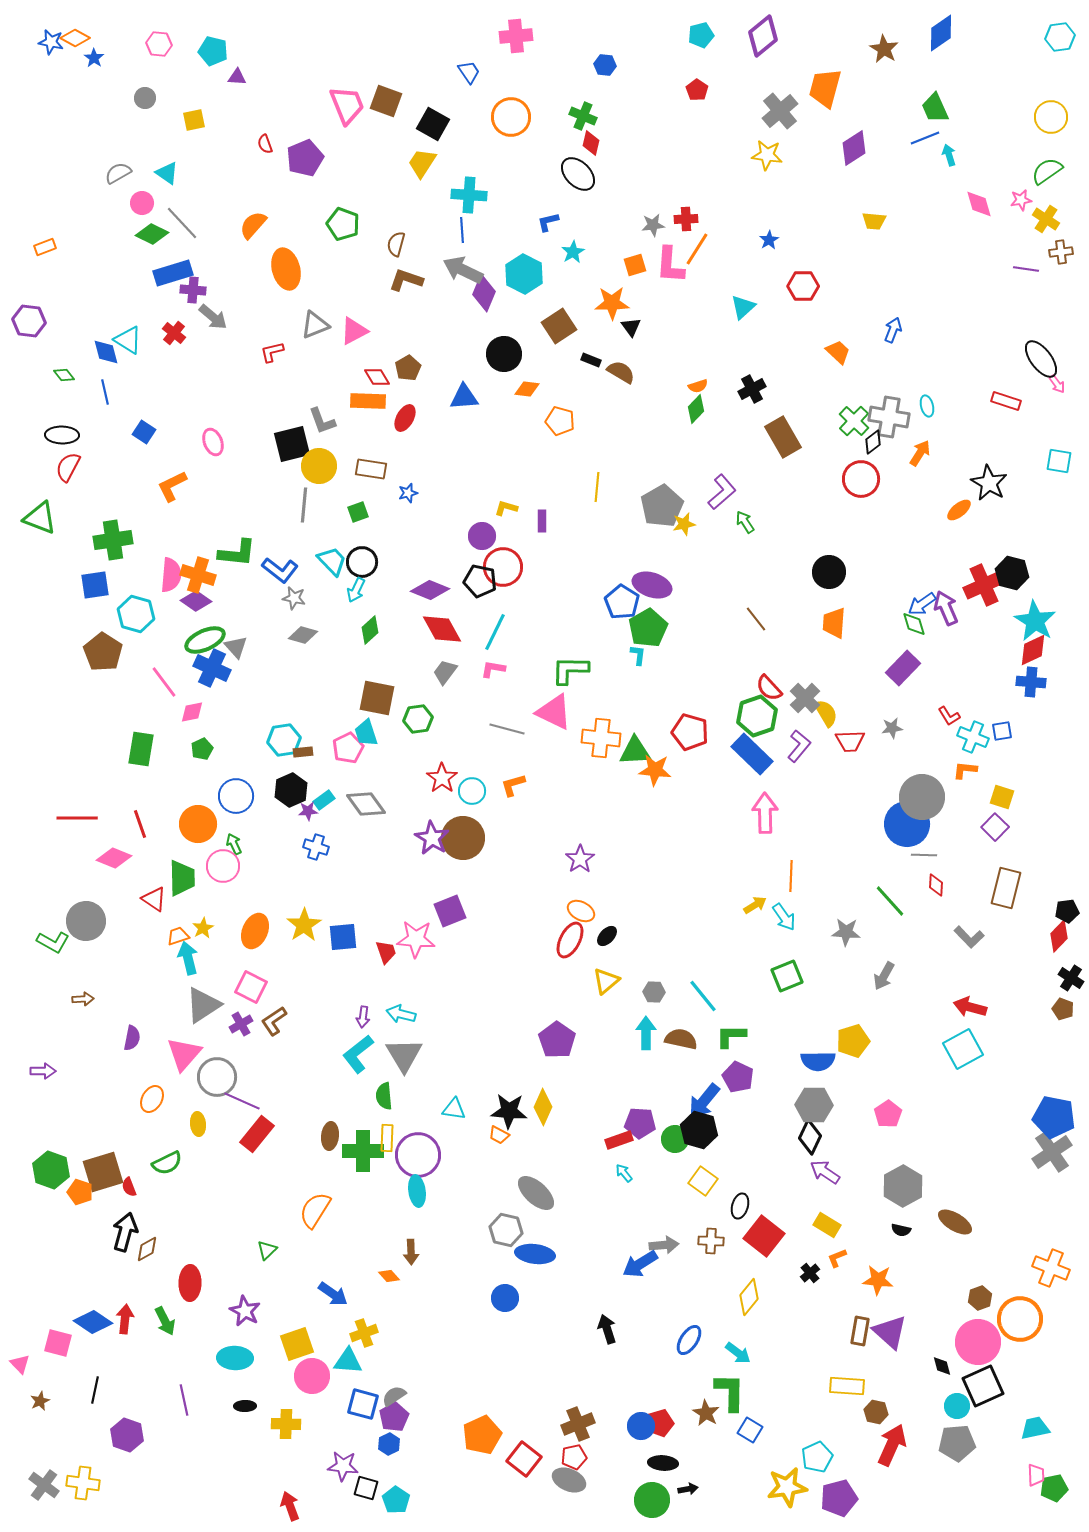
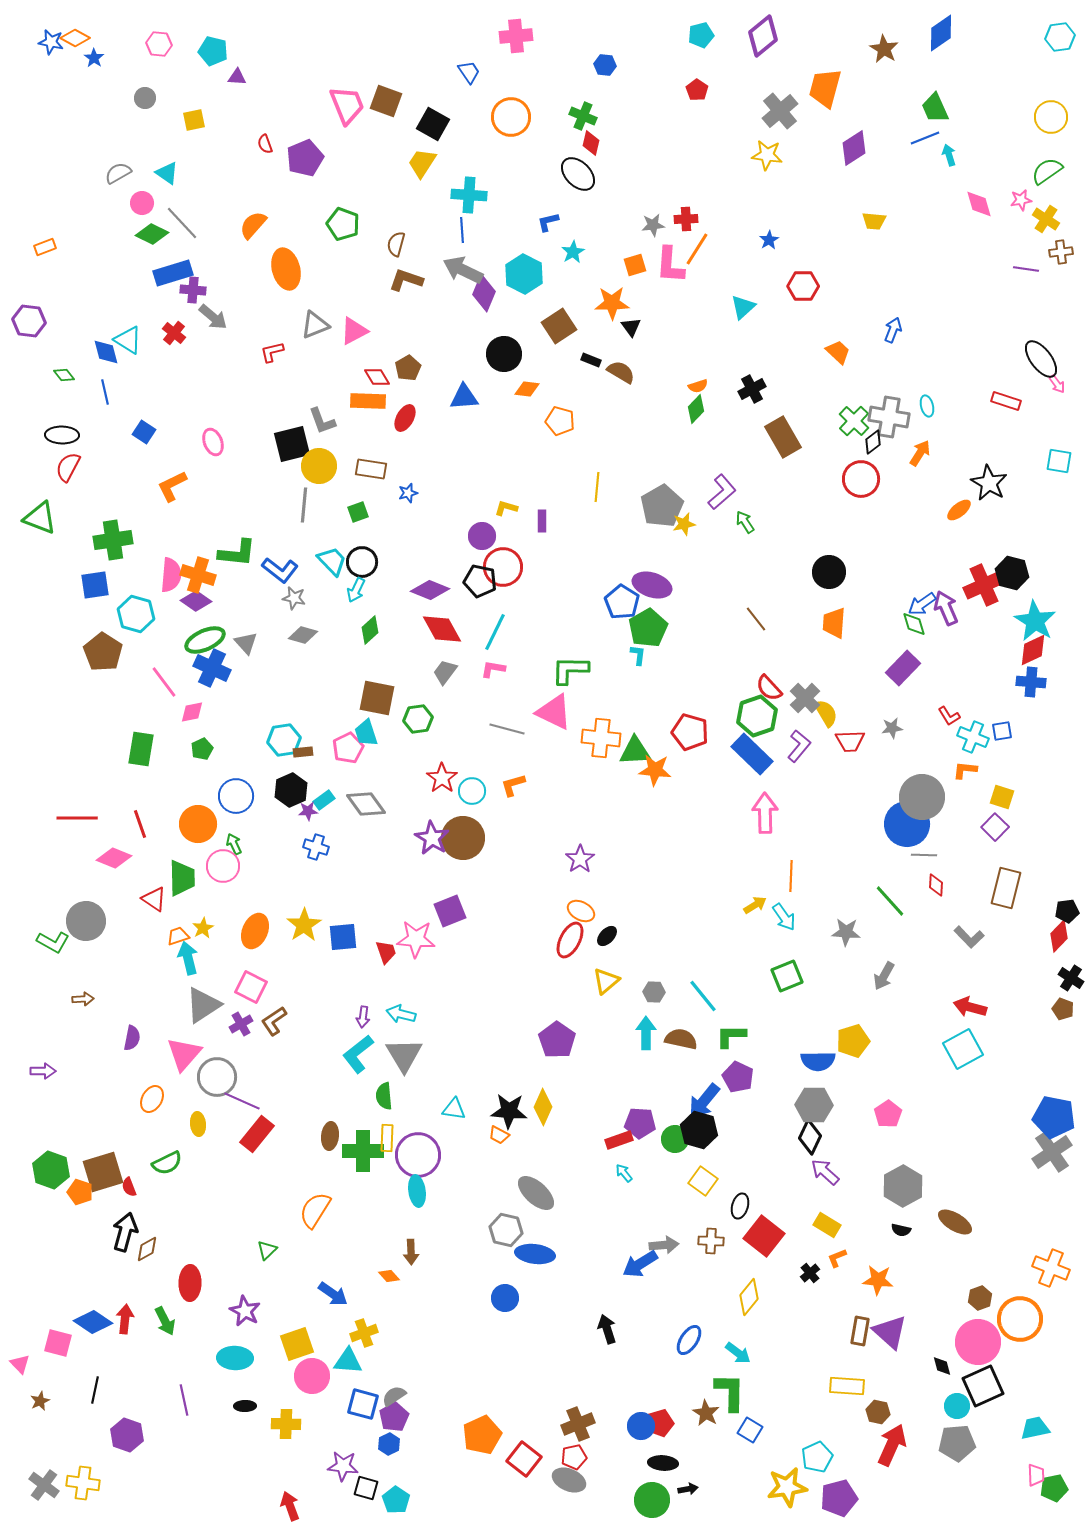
gray triangle at (236, 647): moved 10 px right, 4 px up
purple arrow at (825, 1172): rotated 8 degrees clockwise
brown hexagon at (876, 1412): moved 2 px right
